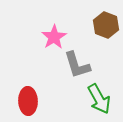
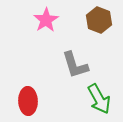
brown hexagon: moved 7 px left, 5 px up
pink star: moved 8 px left, 17 px up
gray L-shape: moved 2 px left
